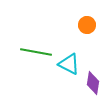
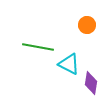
green line: moved 2 px right, 5 px up
purple diamond: moved 2 px left
